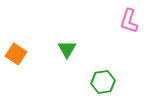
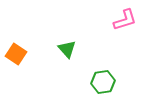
pink L-shape: moved 4 px left, 1 px up; rotated 125 degrees counterclockwise
green triangle: rotated 12 degrees counterclockwise
